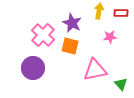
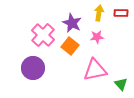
yellow arrow: moved 2 px down
pink star: moved 13 px left
orange square: rotated 24 degrees clockwise
